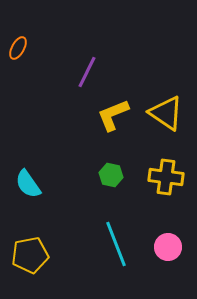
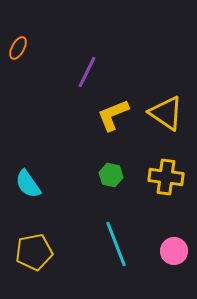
pink circle: moved 6 px right, 4 px down
yellow pentagon: moved 4 px right, 3 px up
